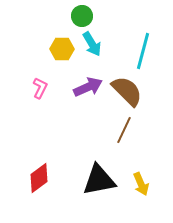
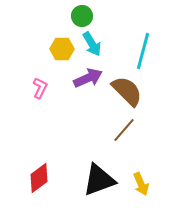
purple arrow: moved 9 px up
brown line: rotated 16 degrees clockwise
black triangle: rotated 9 degrees counterclockwise
